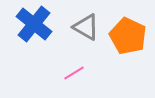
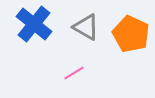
orange pentagon: moved 3 px right, 2 px up
